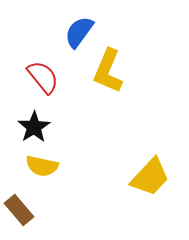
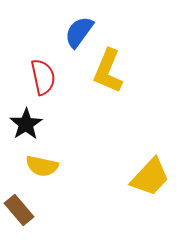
red semicircle: rotated 27 degrees clockwise
black star: moved 8 px left, 3 px up
